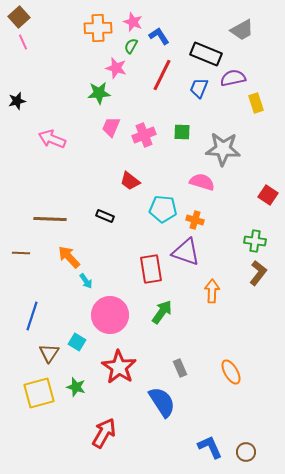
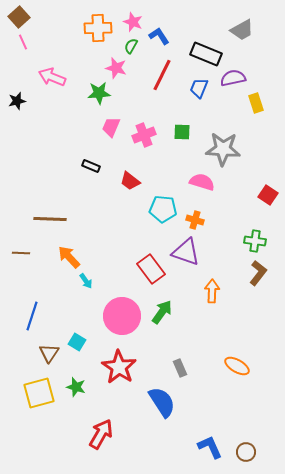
pink arrow at (52, 139): moved 62 px up
black rectangle at (105, 216): moved 14 px left, 50 px up
red rectangle at (151, 269): rotated 28 degrees counterclockwise
pink circle at (110, 315): moved 12 px right, 1 px down
orange ellipse at (231, 372): moved 6 px right, 6 px up; rotated 30 degrees counterclockwise
red arrow at (104, 433): moved 3 px left, 1 px down
